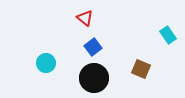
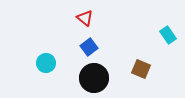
blue square: moved 4 px left
